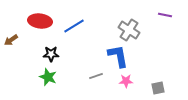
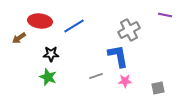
gray cross: rotated 30 degrees clockwise
brown arrow: moved 8 px right, 2 px up
pink star: moved 1 px left
